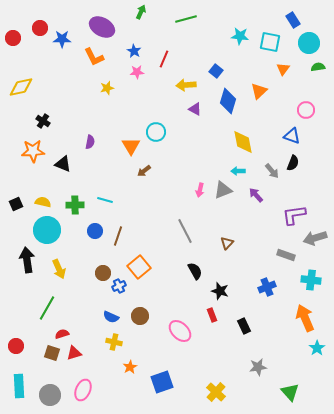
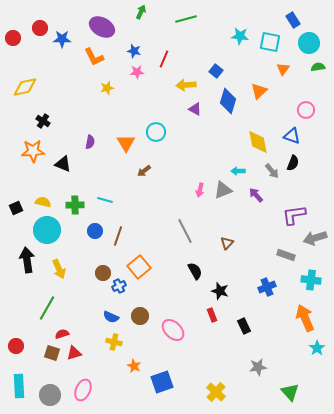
blue star at (134, 51): rotated 16 degrees counterclockwise
yellow diamond at (21, 87): moved 4 px right
yellow diamond at (243, 142): moved 15 px right
orange triangle at (131, 146): moved 5 px left, 3 px up
black square at (16, 204): moved 4 px down
pink ellipse at (180, 331): moved 7 px left, 1 px up
orange star at (130, 367): moved 4 px right, 1 px up; rotated 16 degrees counterclockwise
